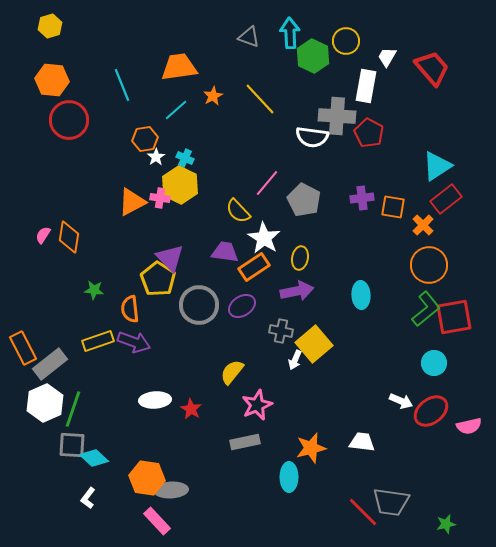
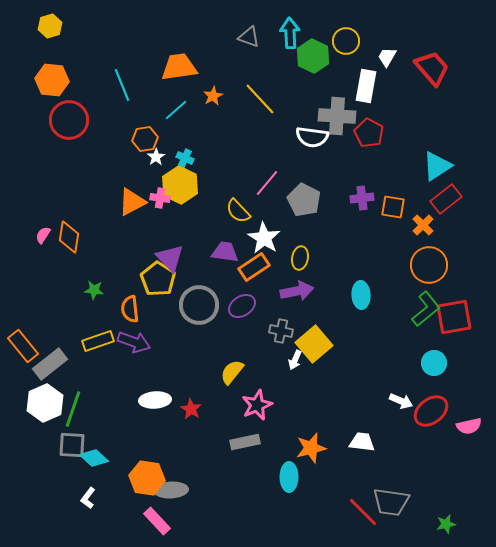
orange rectangle at (23, 348): moved 2 px up; rotated 12 degrees counterclockwise
